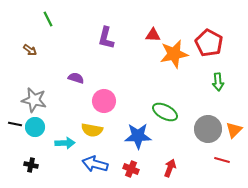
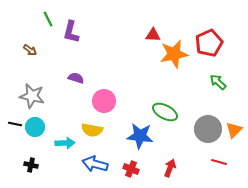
purple L-shape: moved 35 px left, 6 px up
red pentagon: rotated 20 degrees clockwise
green arrow: rotated 138 degrees clockwise
gray star: moved 2 px left, 4 px up
blue star: moved 2 px right; rotated 8 degrees clockwise
red line: moved 3 px left, 2 px down
